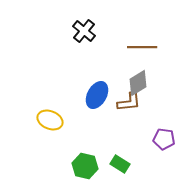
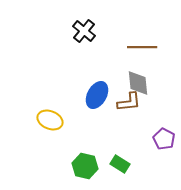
gray diamond: rotated 64 degrees counterclockwise
purple pentagon: rotated 20 degrees clockwise
